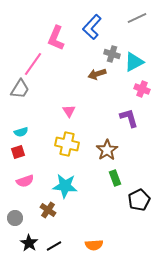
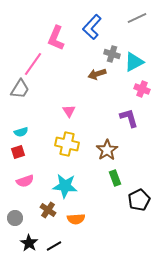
orange semicircle: moved 18 px left, 26 px up
